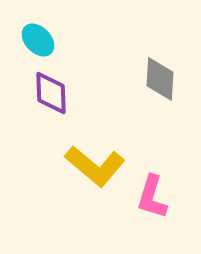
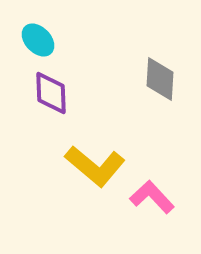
pink L-shape: rotated 120 degrees clockwise
